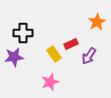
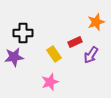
orange star: moved 1 px left; rotated 12 degrees clockwise
red rectangle: moved 4 px right, 2 px up
purple arrow: moved 2 px right, 1 px up
